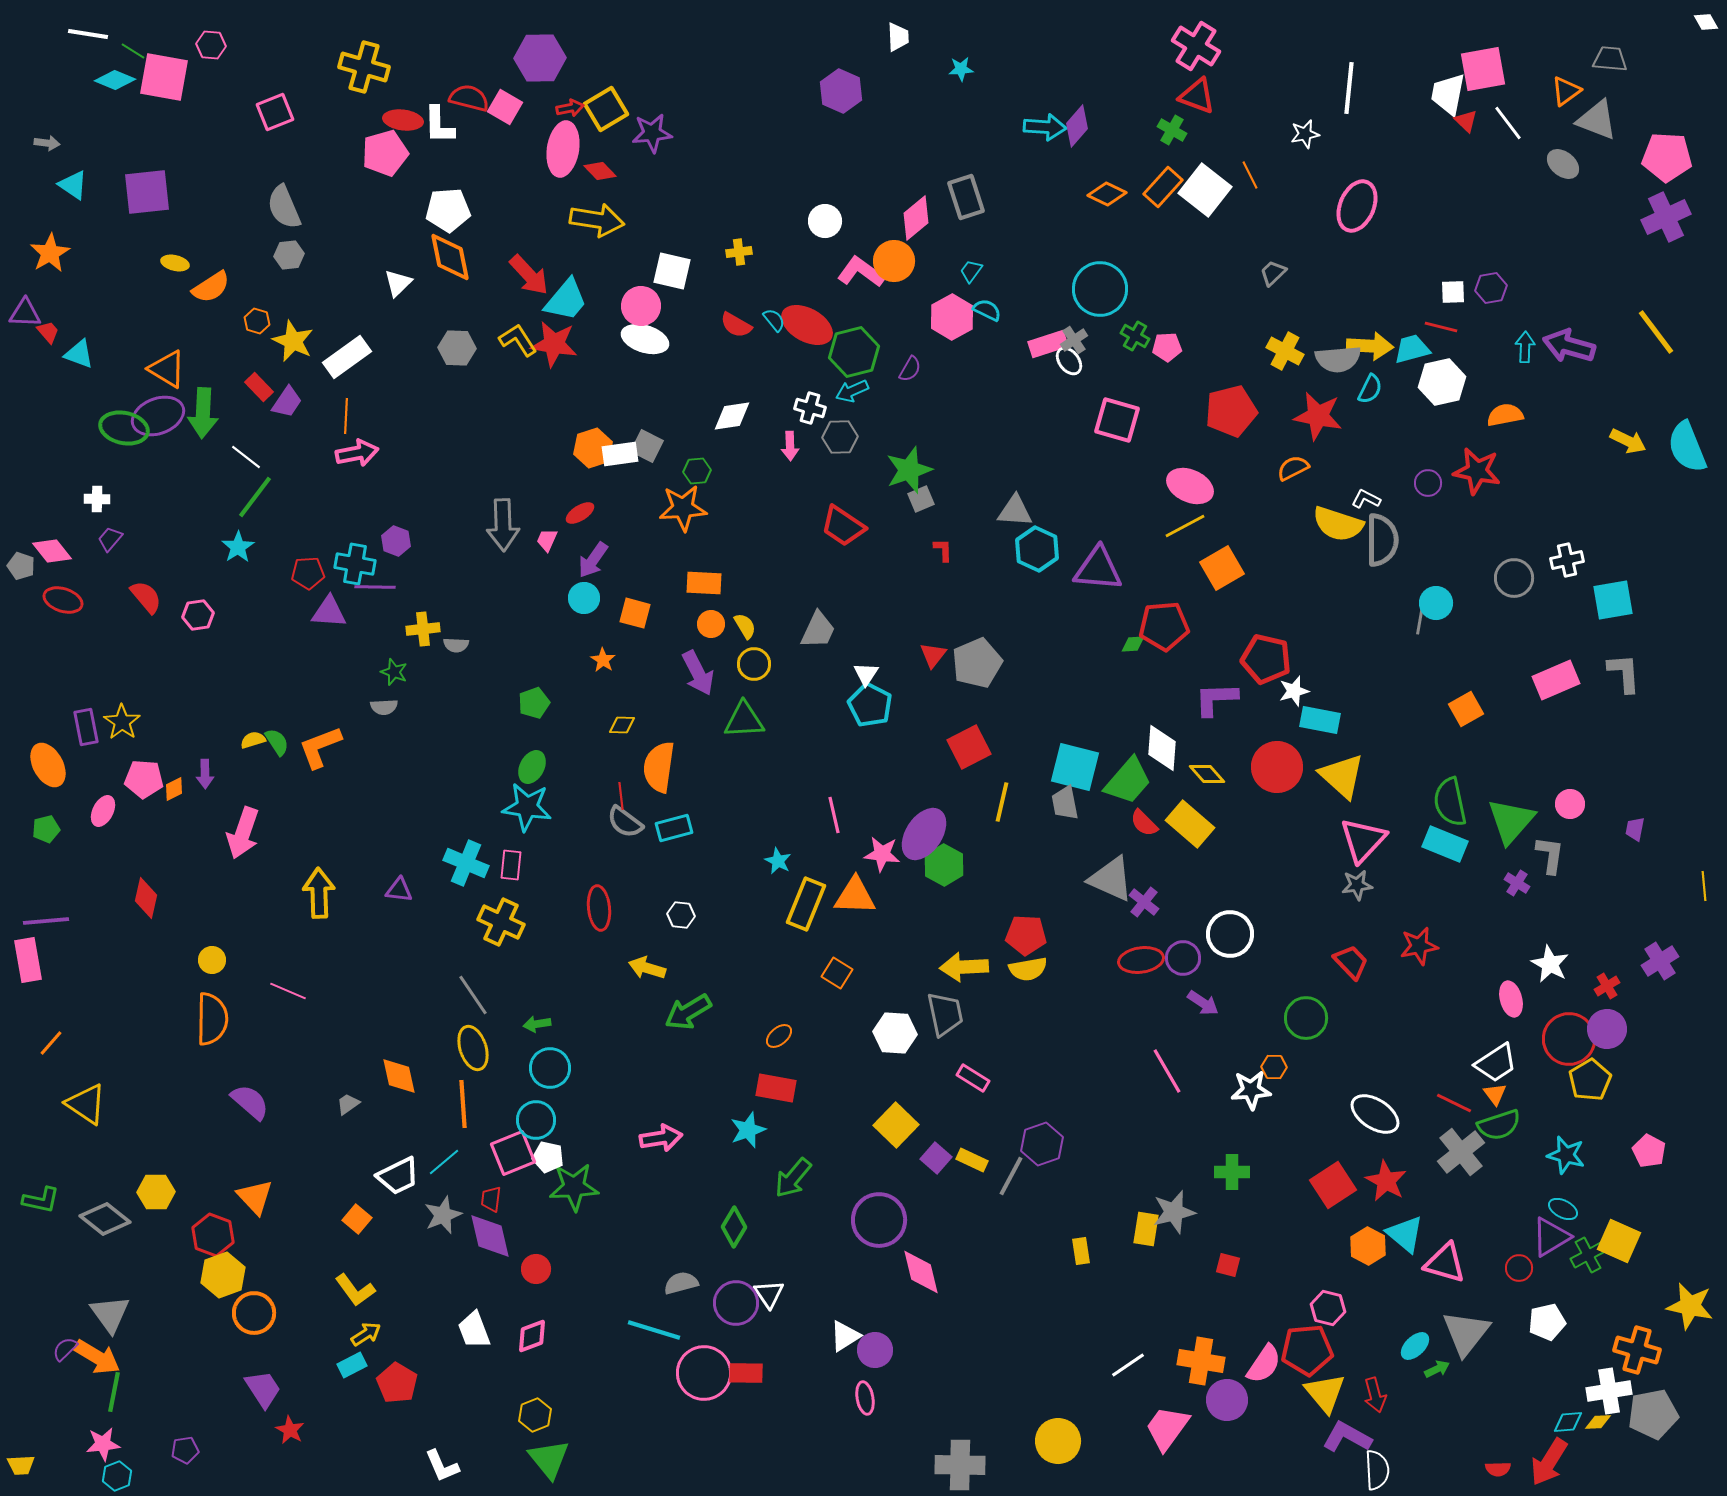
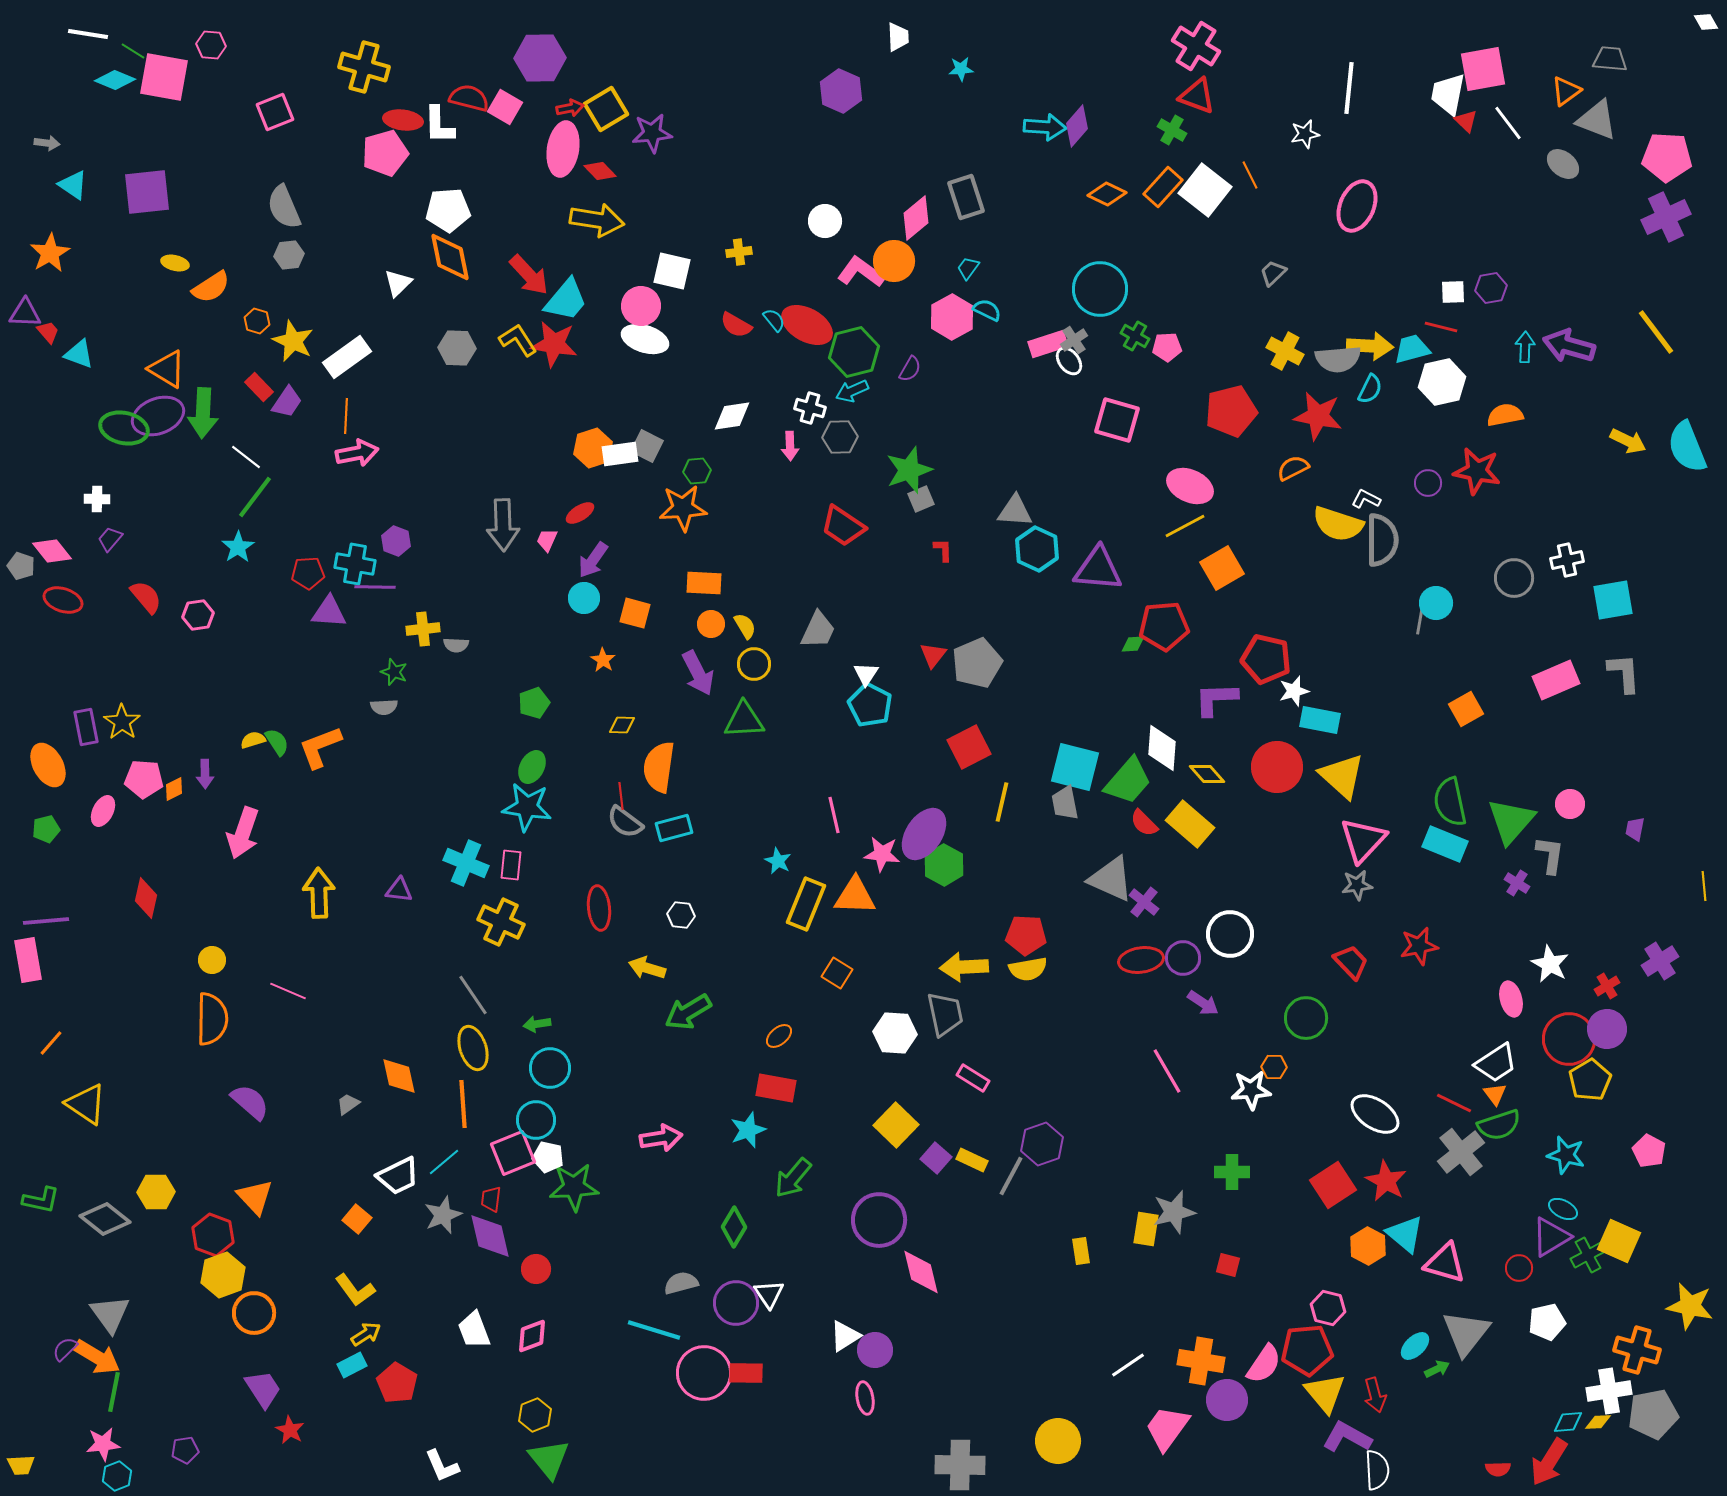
cyan trapezoid at (971, 271): moved 3 px left, 3 px up
